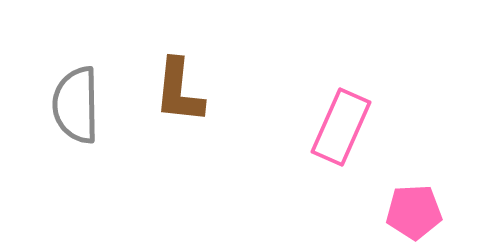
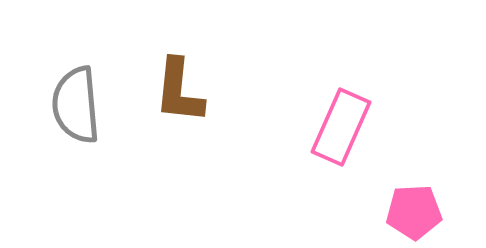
gray semicircle: rotated 4 degrees counterclockwise
